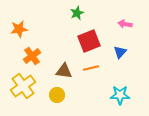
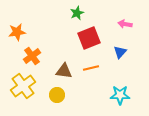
orange star: moved 2 px left, 3 px down
red square: moved 3 px up
